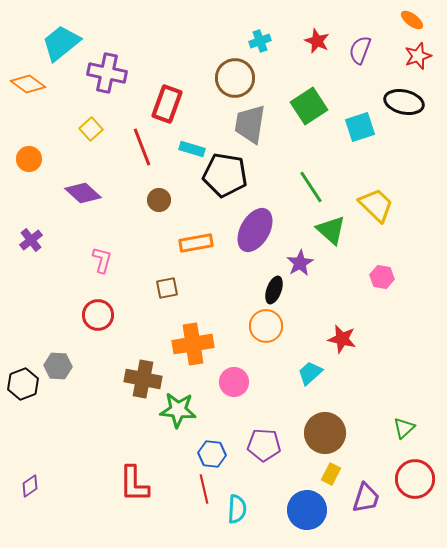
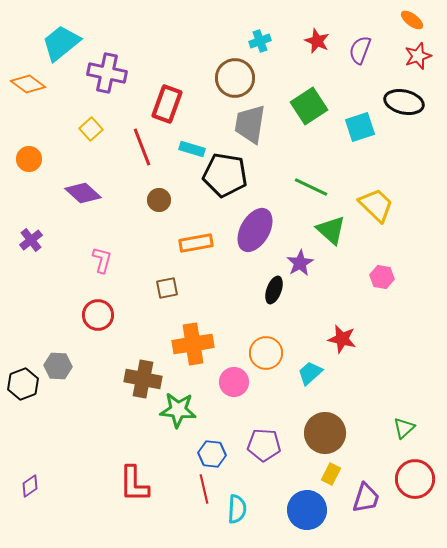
green line at (311, 187): rotated 32 degrees counterclockwise
orange circle at (266, 326): moved 27 px down
